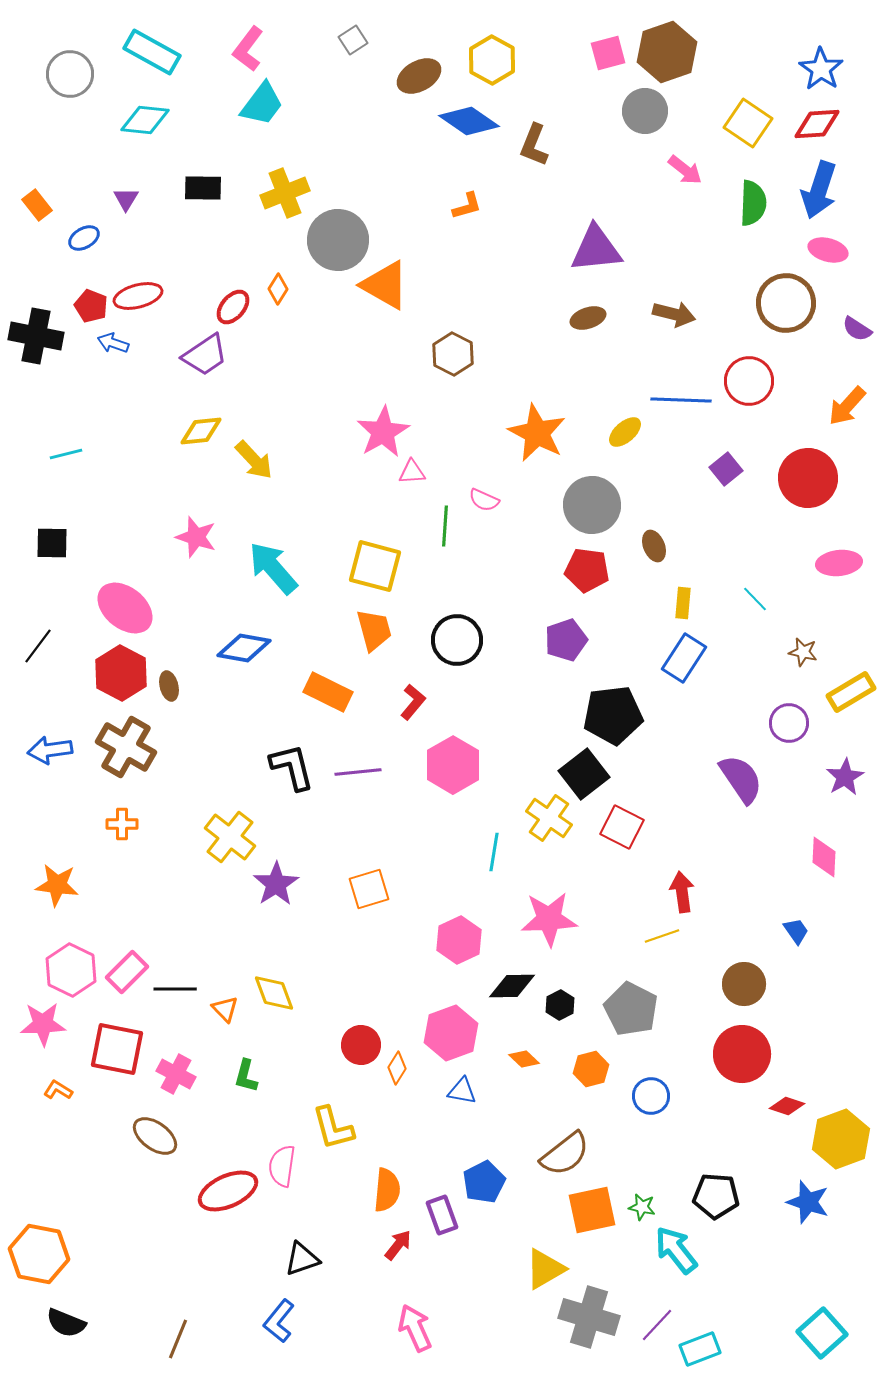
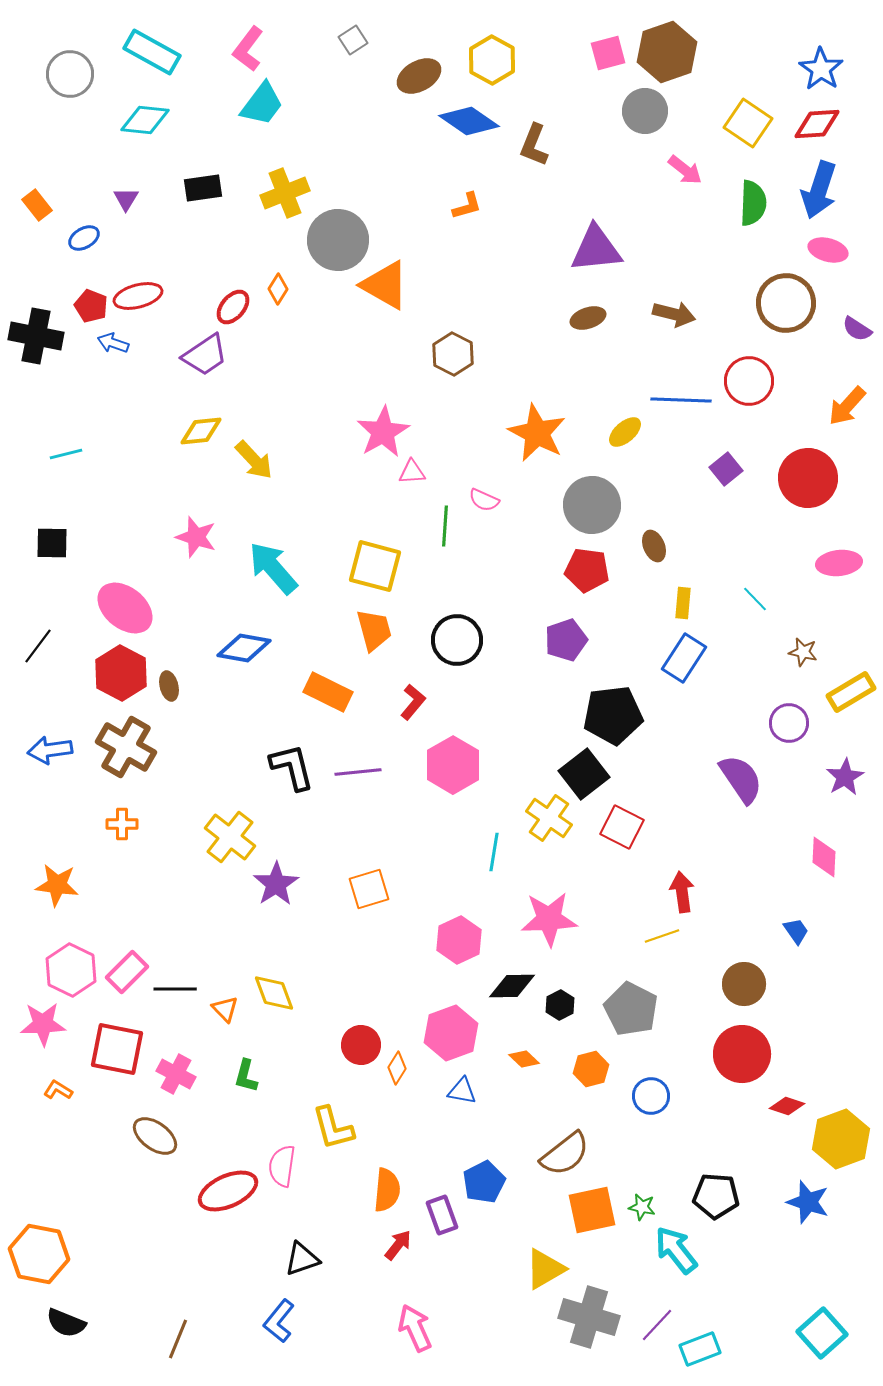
black rectangle at (203, 188): rotated 9 degrees counterclockwise
